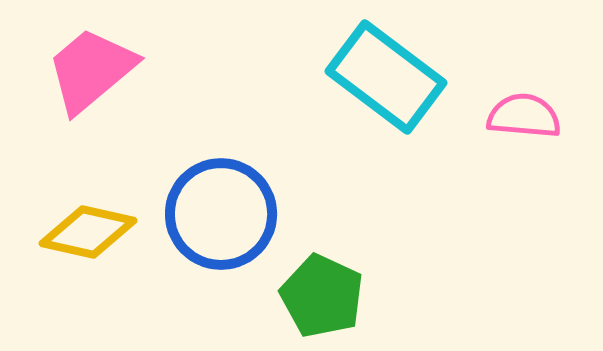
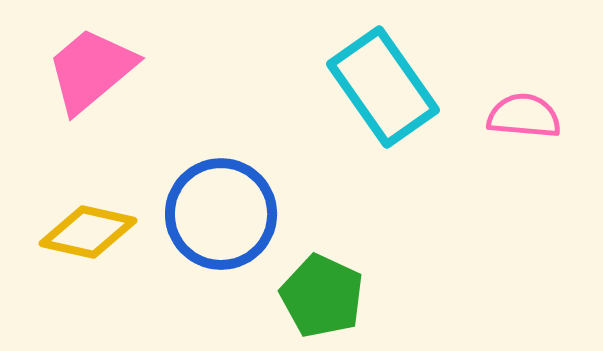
cyan rectangle: moved 3 px left, 10 px down; rotated 18 degrees clockwise
